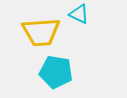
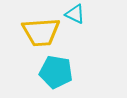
cyan triangle: moved 4 px left
